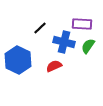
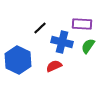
blue cross: moved 2 px left
